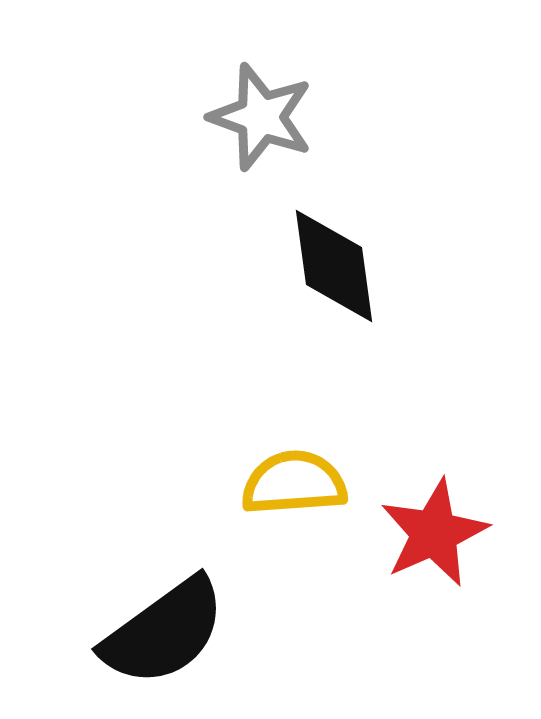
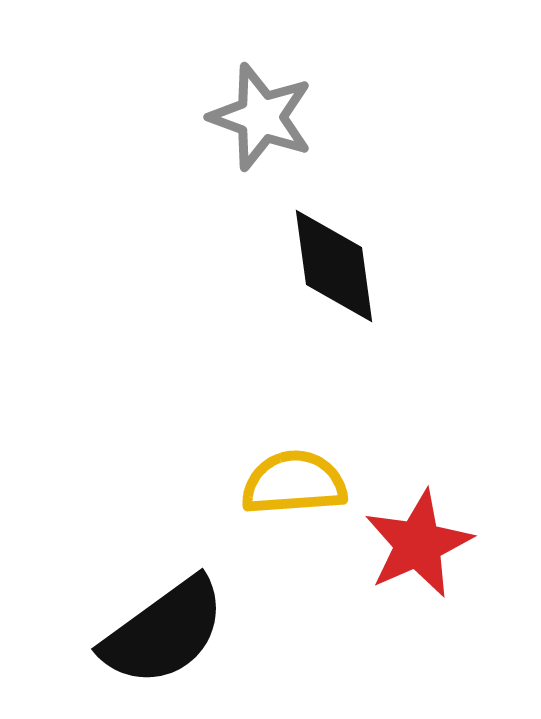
red star: moved 16 px left, 11 px down
